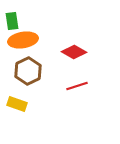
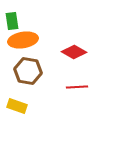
brown hexagon: rotated 24 degrees counterclockwise
red line: moved 1 px down; rotated 15 degrees clockwise
yellow rectangle: moved 2 px down
